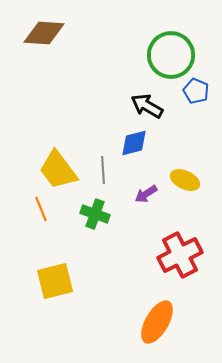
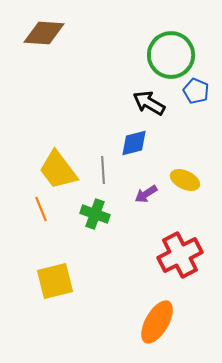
black arrow: moved 2 px right, 3 px up
